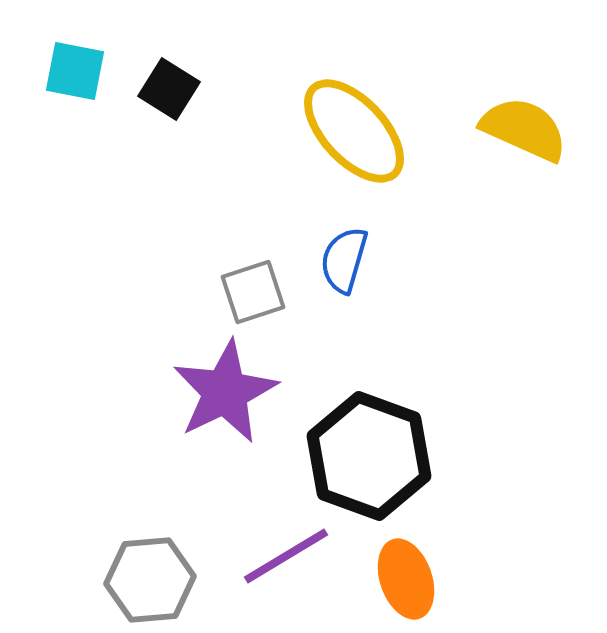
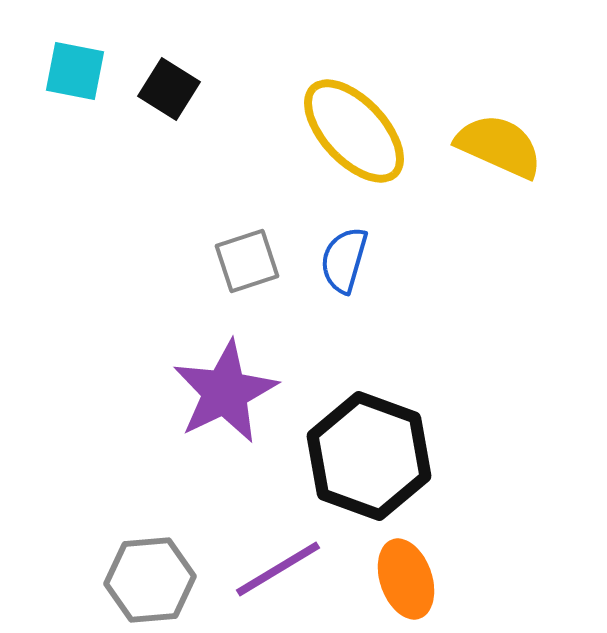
yellow semicircle: moved 25 px left, 17 px down
gray square: moved 6 px left, 31 px up
purple line: moved 8 px left, 13 px down
